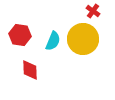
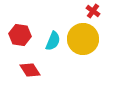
red diamond: rotated 30 degrees counterclockwise
